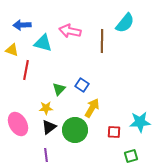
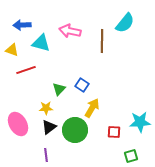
cyan triangle: moved 2 px left
red line: rotated 60 degrees clockwise
